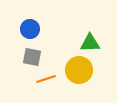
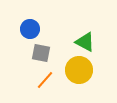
green triangle: moved 5 px left, 1 px up; rotated 30 degrees clockwise
gray square: moved 9 px right, 4 px up
orange line: moved 1 px left, 1 px down; rotated 30 degrees counterclockwise
